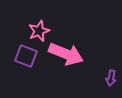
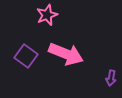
pink star: moved 8 px right, 16 px up
purple square: rotated 15 degrees clockwise
